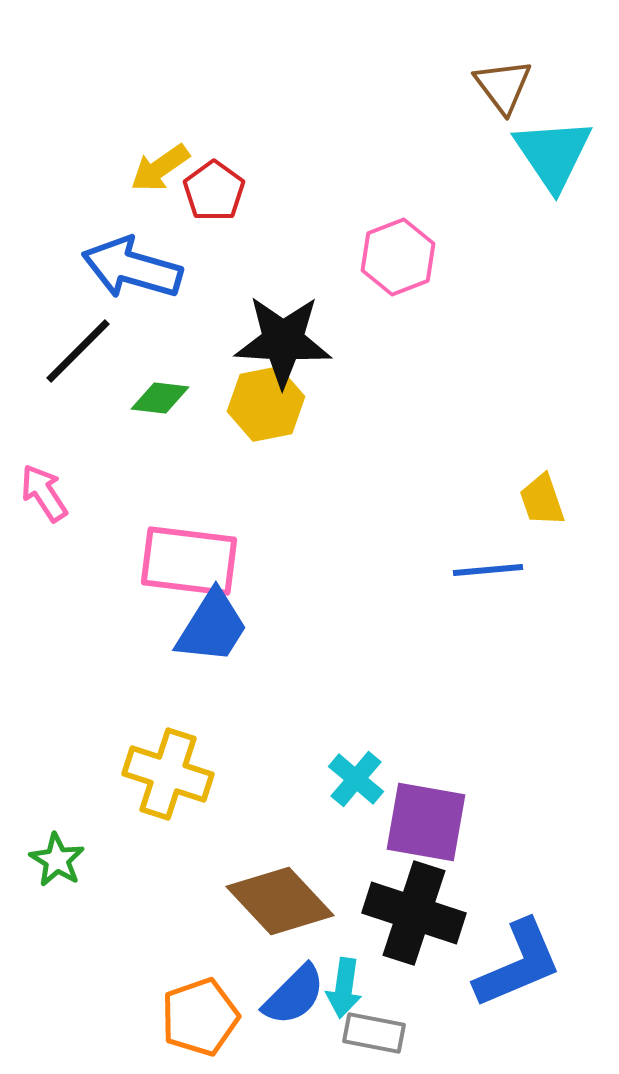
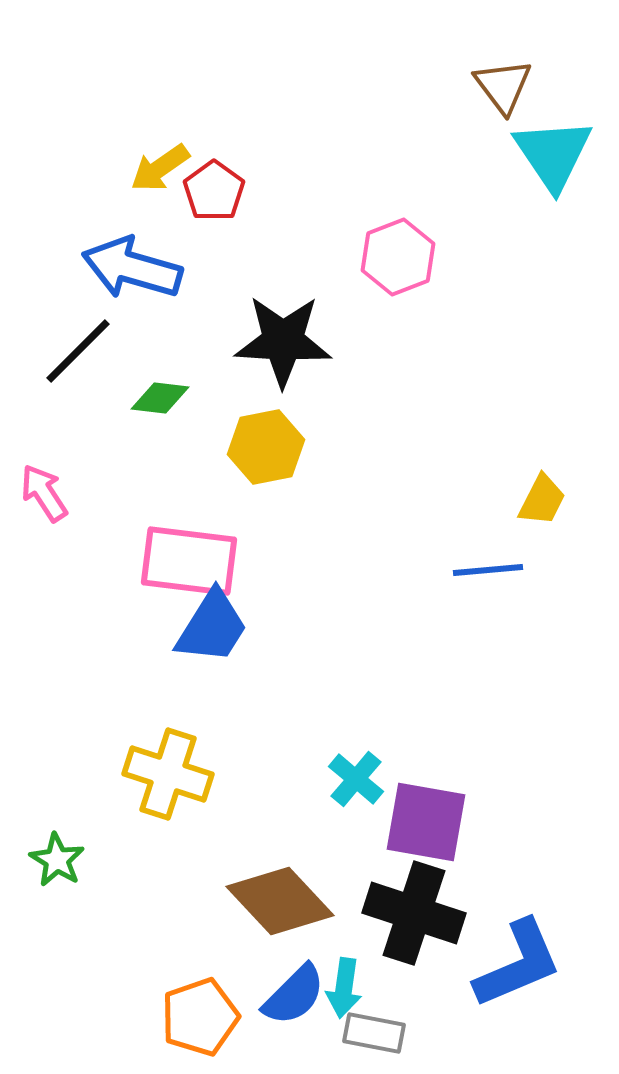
yellow hexagon: moved 43 px down
yellow trapezoid: rotated 134 degrees counterclockwise
